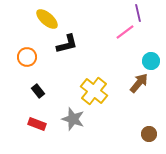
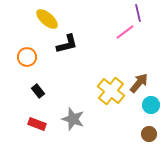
cyan circle: moved 44 px down
yellow cross: moved 17 px right
